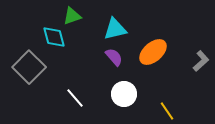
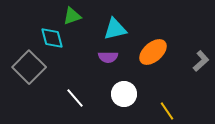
cyan diamond: moved 2 px left, 1 px down
purple semicircle: moved 6 px left; rotated 132 degrees clockwise
